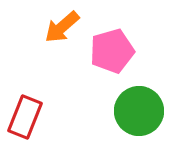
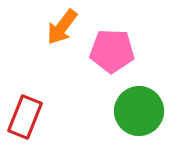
orange arrow: rotated 12 degrees counterclockwise
pink pentagon: rotated 18 degrees clockwise
